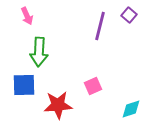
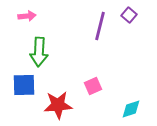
pink arrow: rotated 72 degrees counterclockwise
